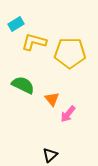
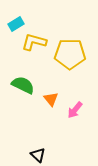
yellow pentagon: moved 1 px down
orange triangle: moved 1 px left
pink arrow: moved 7 px right, 4 px up
black triangle: moved 12 px left; rotated 35 degrees counterclockwise
